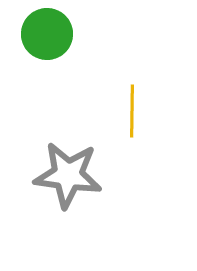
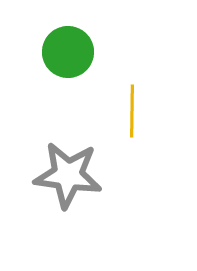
green circle: moved 21 px right, 18 px down
